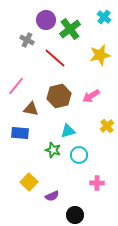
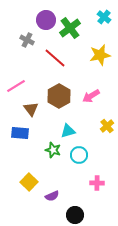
green cross: moved 1 px up
pink line: rotated 18 degrees clockwise
brown hexagon: rotated 15 degrees counterclockwise
brown triangle: rotated 42 degrees clockwise
